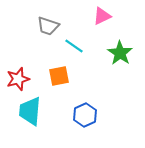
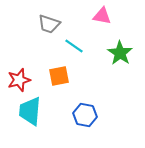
pink triangle: rotated 36 degrees clockwise
gray trapezoid: moved 1 px right, 2 px up
red star: moved 1 px right, 1 px down
blue hexagon: rotated 25 degrees counterclockwise
